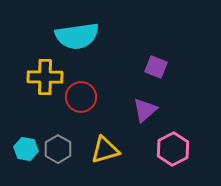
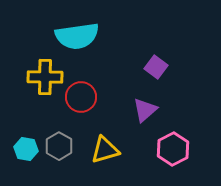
purple square: rotated 15 degrees clockwise
gray hexagon: moved 1 px right, 3 px up
